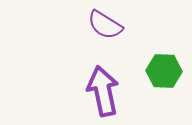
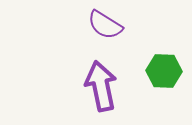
purple arrow: moved 2 px left, 5 px up
